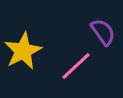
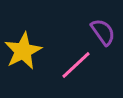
pink line: moved 1 px up
